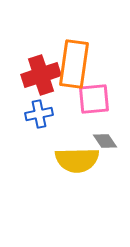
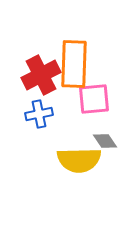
orange rectangle: rotated 6 degrees counterclockwise
red cross: rotated 9 degrees counterclockwise
yellow semicircle: moved 2 px right
